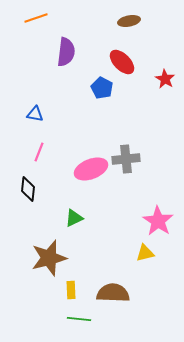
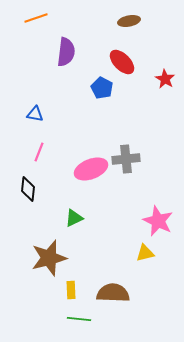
pink star: rotated 8 degrees counterclockwise
